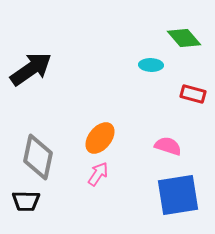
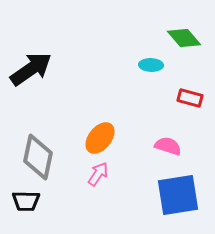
red rectangle: moved 3 px left, 4 px down
